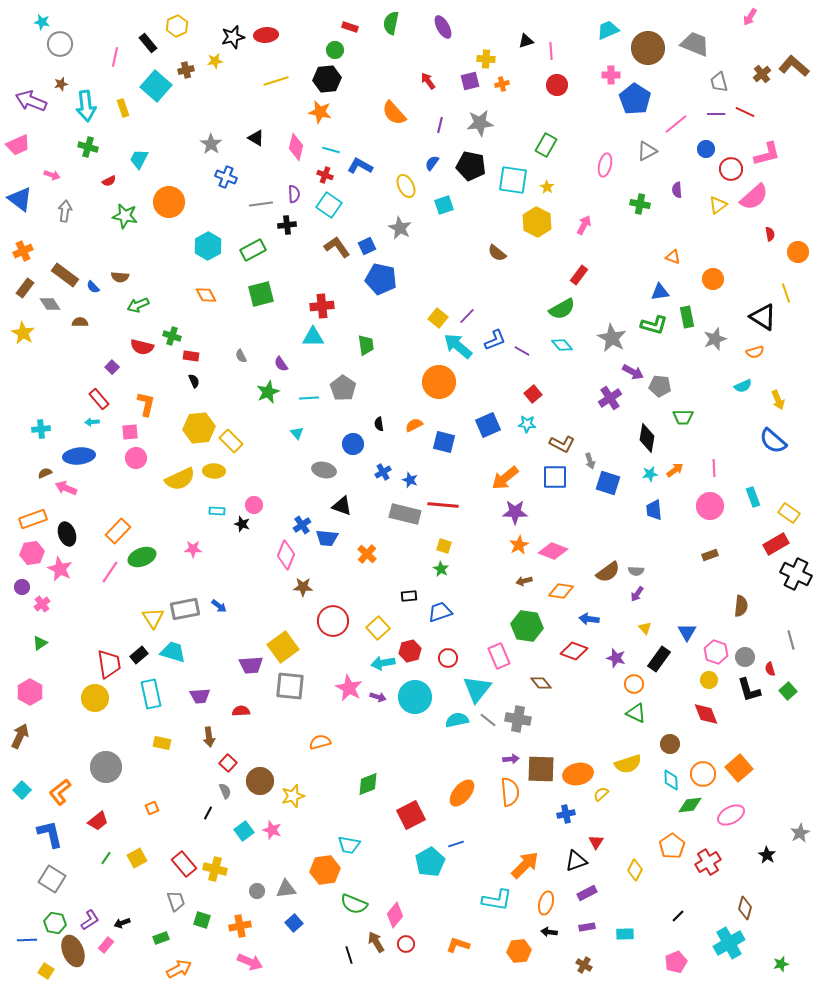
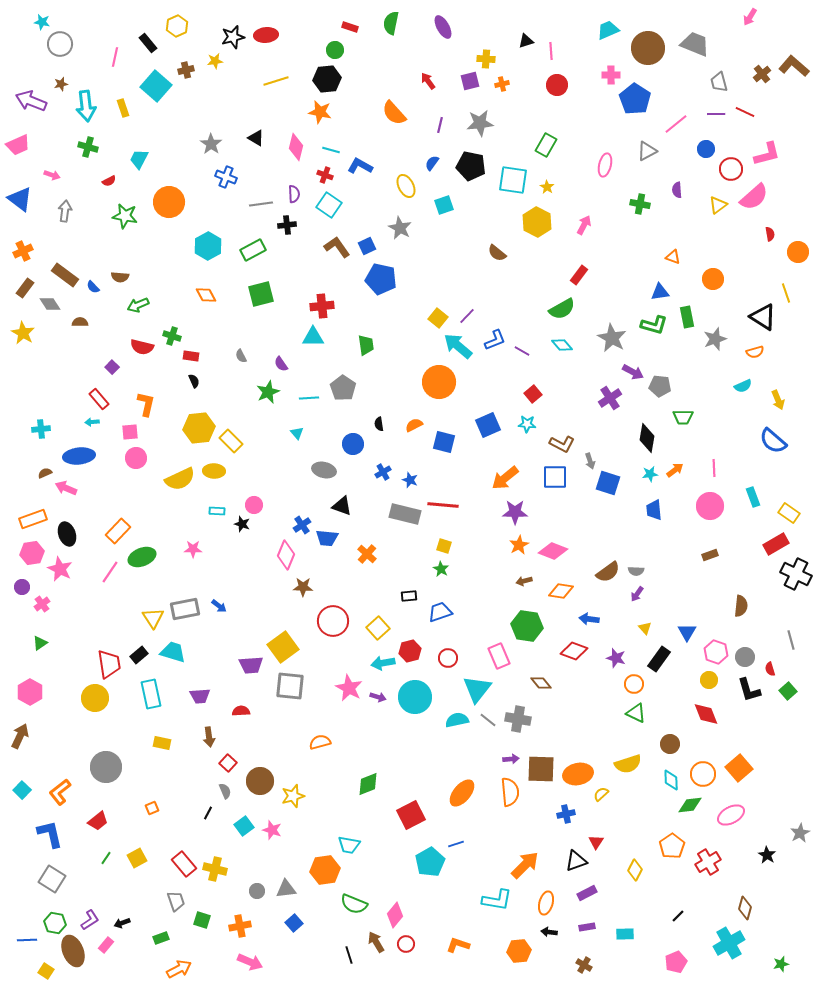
cyan square at (244, 831): moved 5 px up
